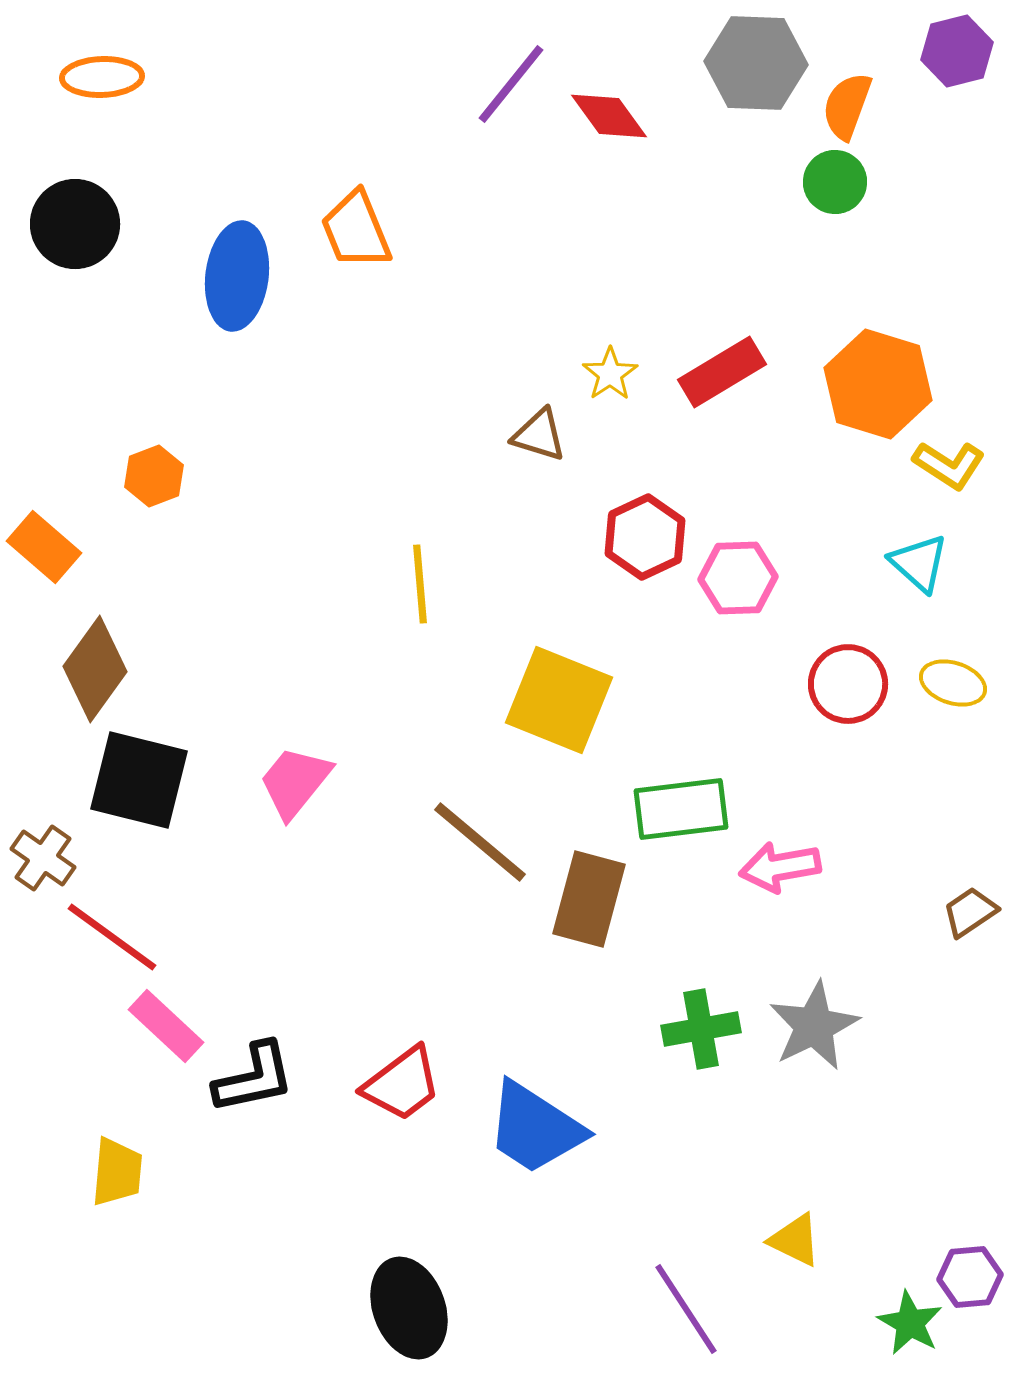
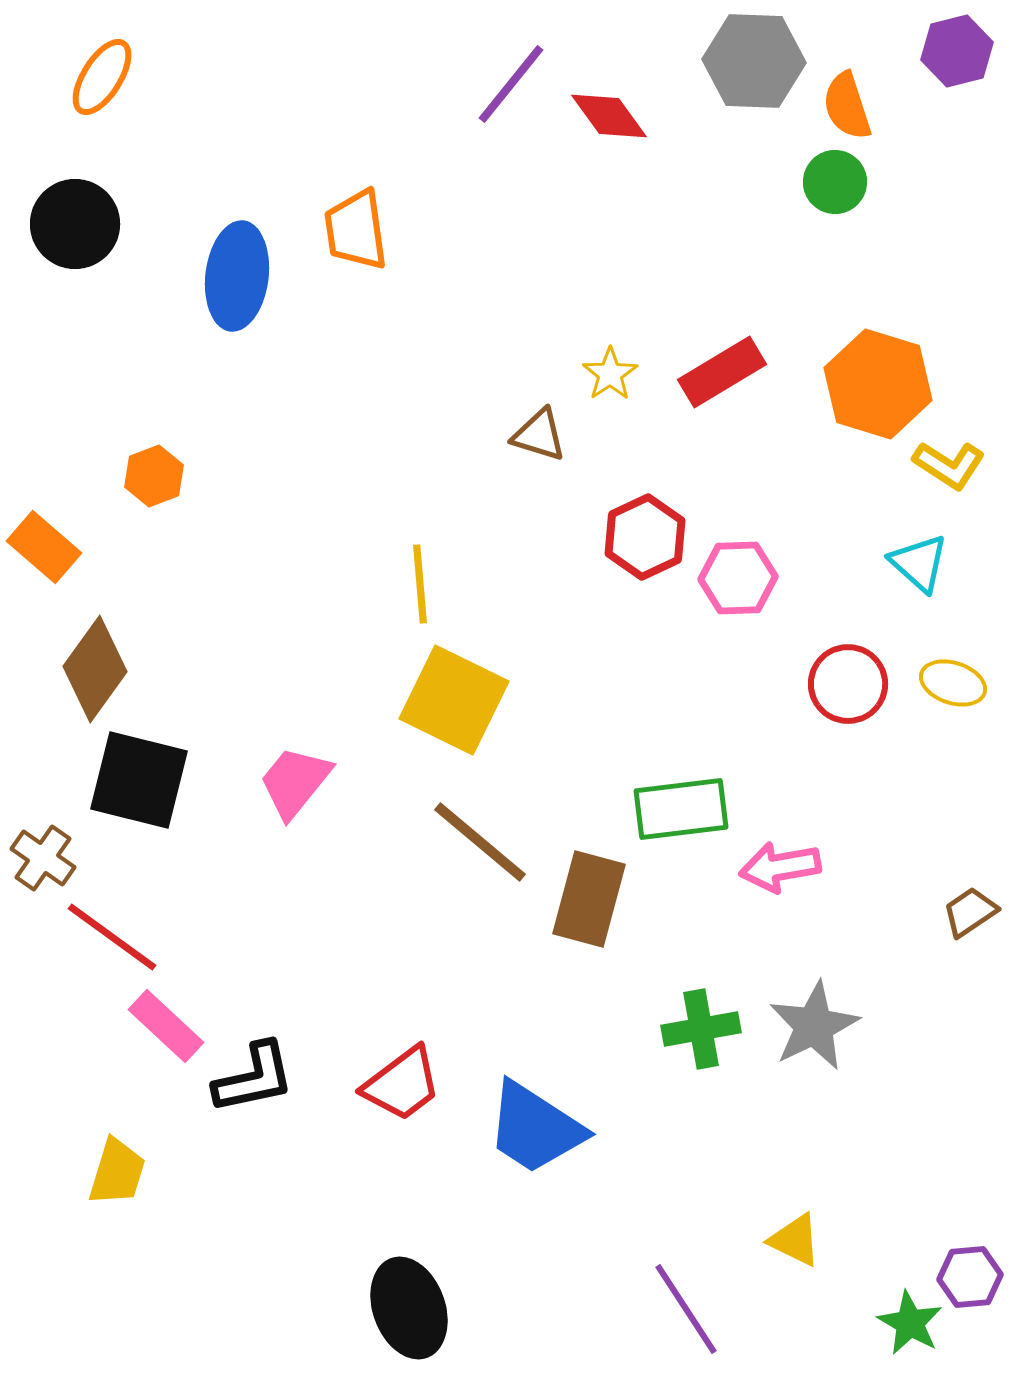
gray hexagon at (756, 63): moved 2 px left, 2 px up
orange ellipse at (102, 77): rotated 56 degrees counterclockwise
orange semicircle at (847, 106): rotated 38 degrees counterclockwise
orange trapezoid at (356, 230): rotated 14 degrees clockwise
yellow square at (559, 700): moved 105 px left; rotated 4 degrees clockwise
yellow trapezoid at (117, 1172): rotated 12 degrees clockwise
